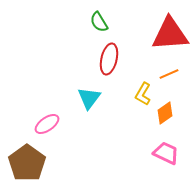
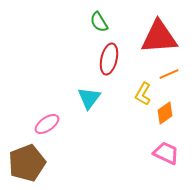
red triangle: moved 11 px left, 3 px down
brown pentagon: rotated 15 degrees clockwise
